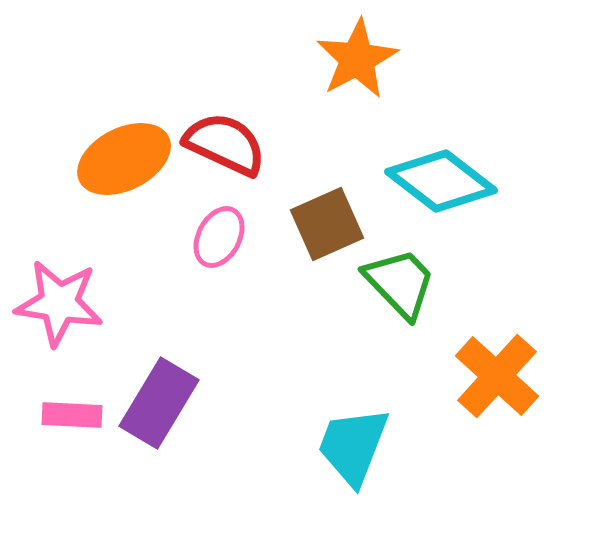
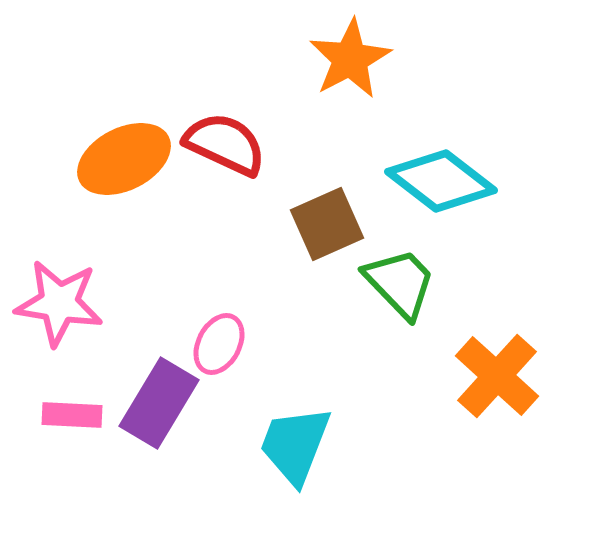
orange star: moved 7 px left
pink ellipse: moved 107 px down
cyan trapezoid: moved 58 px left, 1 px up
